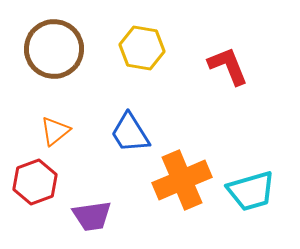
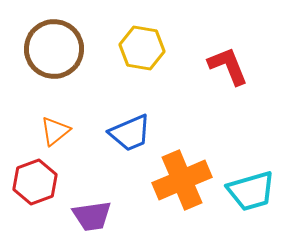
blue trapezoid: rotated 81 degrees counterclockwise
